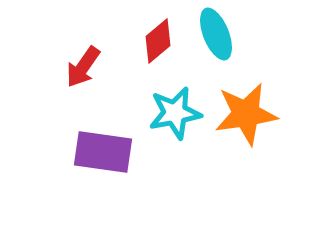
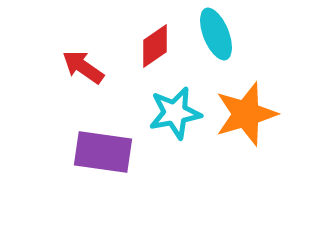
red diamond: moved 3 px left, 5 px down; rotated 6 degrees clockwise
red arrow: rotated 90 degrees clockwise
orange star: rotated 8 degrees counterclockwise
